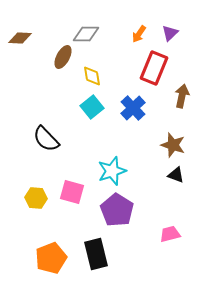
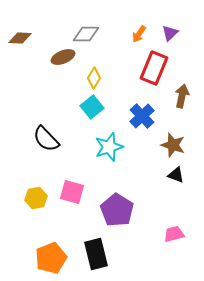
brown ellipse: rotated 40 degrees clockwise
yellow diamond: moved 2 px right, 2 px down; rotated 40 degrees clockwise
blue cross: moved 9 px right, 8 px down
cyan star: moved 3 px left, 24 px up
yellow hexagon: rotated 15 degrees counterclockwise
pink trapezoid: moved 4 px right
